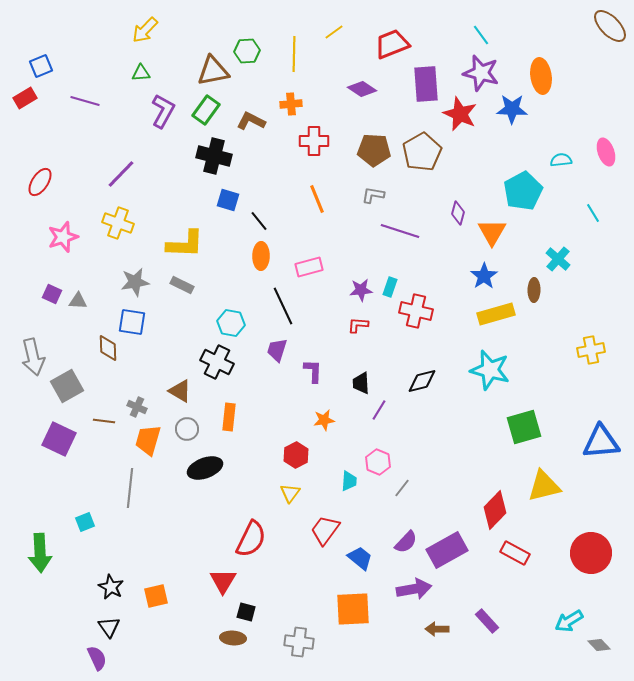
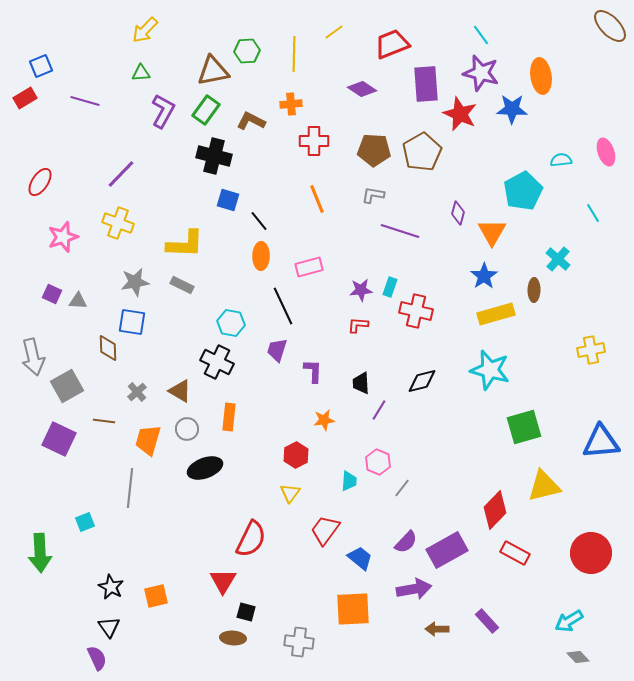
gray cross at (137, 407): moved 15 px up; rotated 24 degrees clockwise
gray diamond at (599, 645): moved 21 px left, 12 px down
